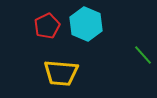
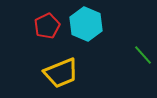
yellow trapezoid: rotated 27 degrees counterclockwise
